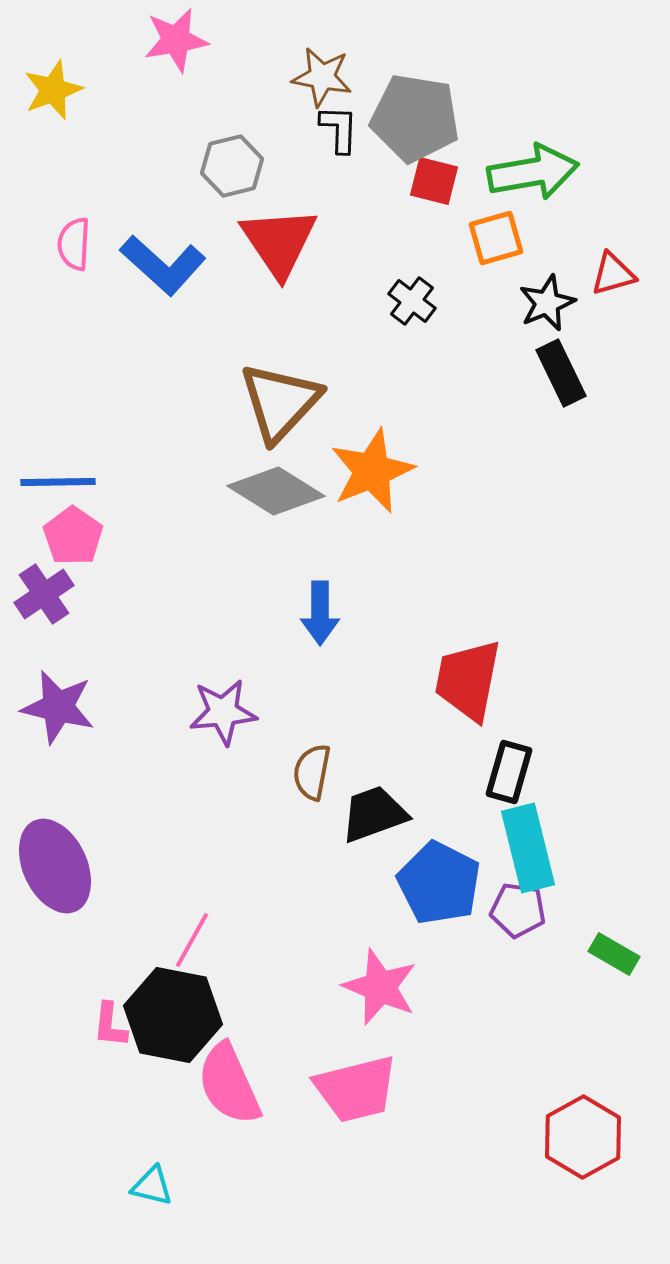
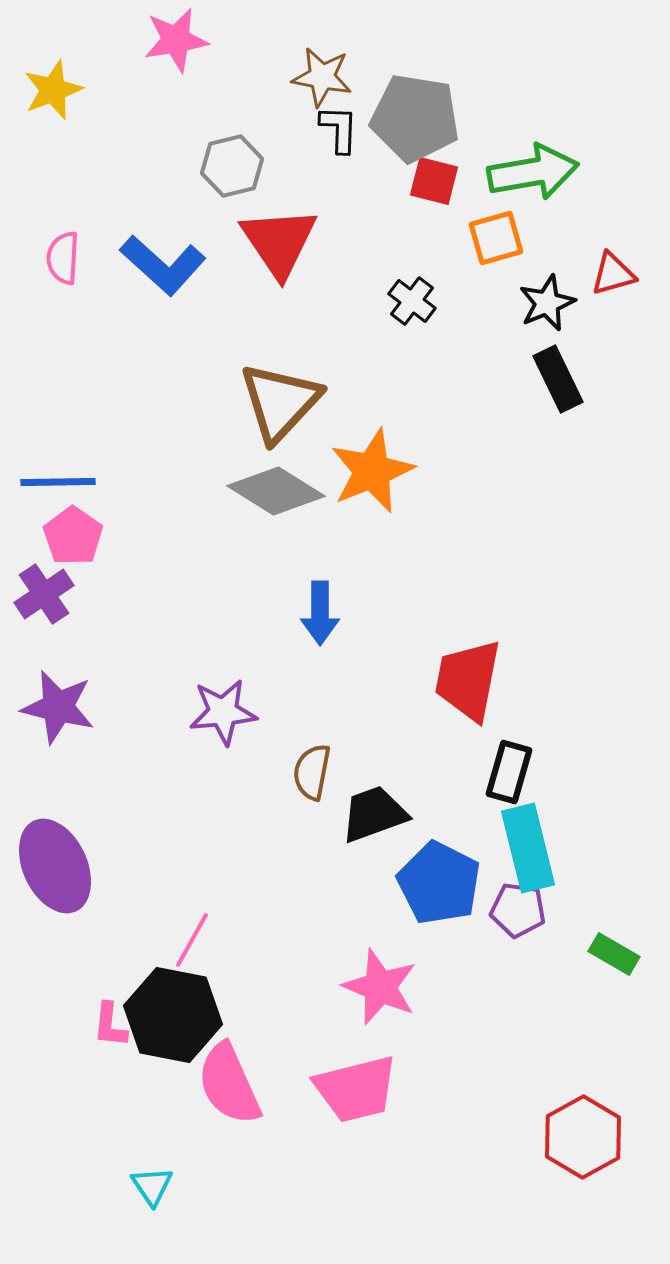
pink semicircle at (74, 244): moved 11 px left, 14 px down
black rectangle at (561, 373): moved 3 px left, 6 px down
cyan triangle at (152, 1186): rotated 42 degrees clockwise
